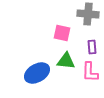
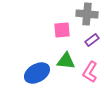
gray cross: moved 1 px left
pink square: moved 3 px up; rotated 18 degrees counterclockwise
purple rectangle: moved 7 px up; rotated 56 degrees clockwise
pink L-shape: rotated 30 degrees clockwise
